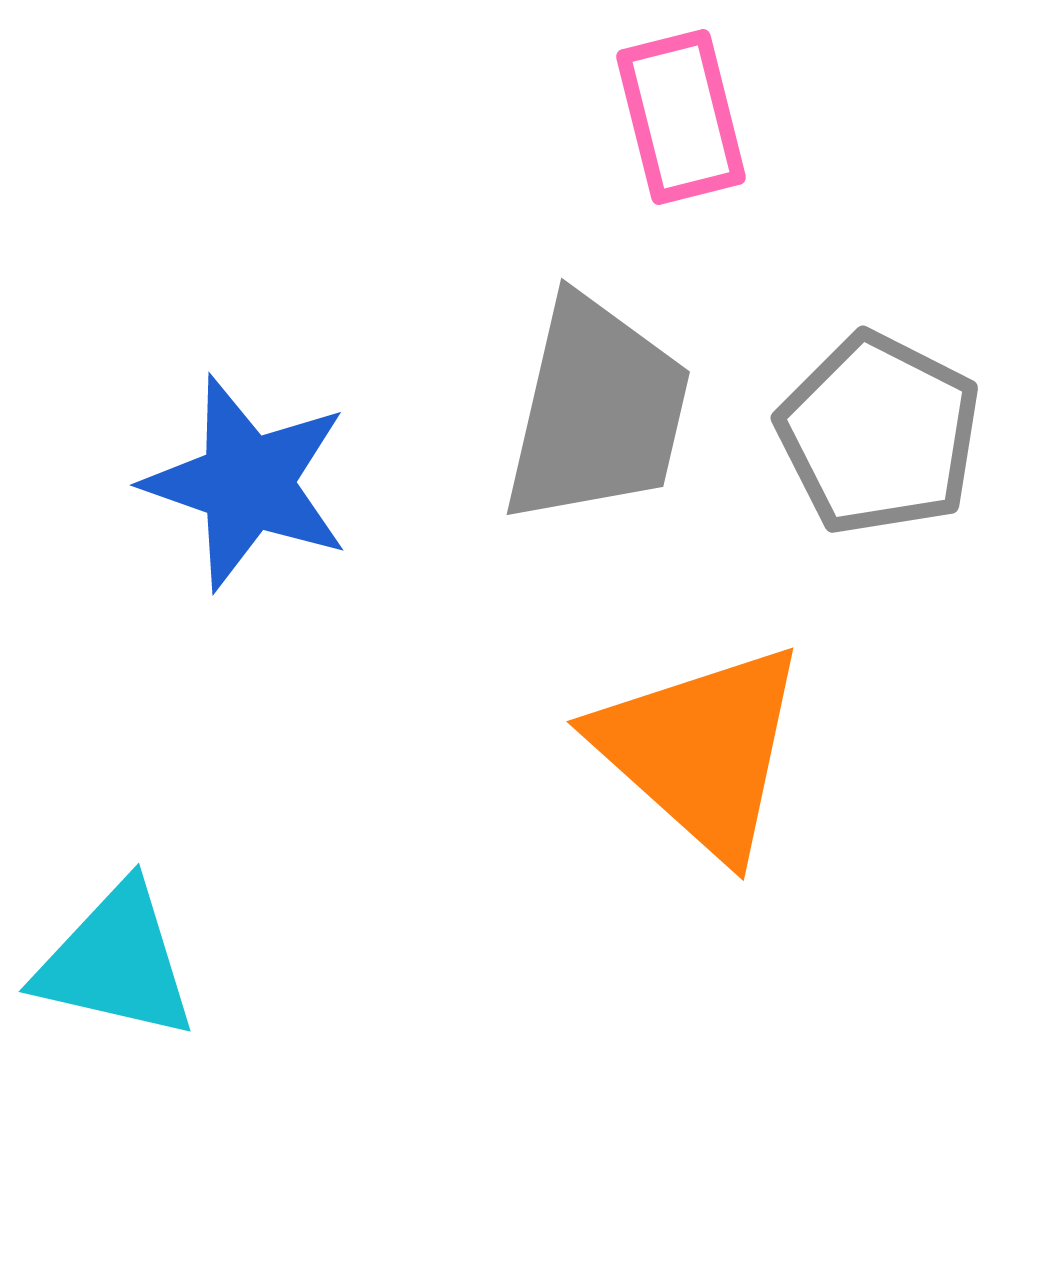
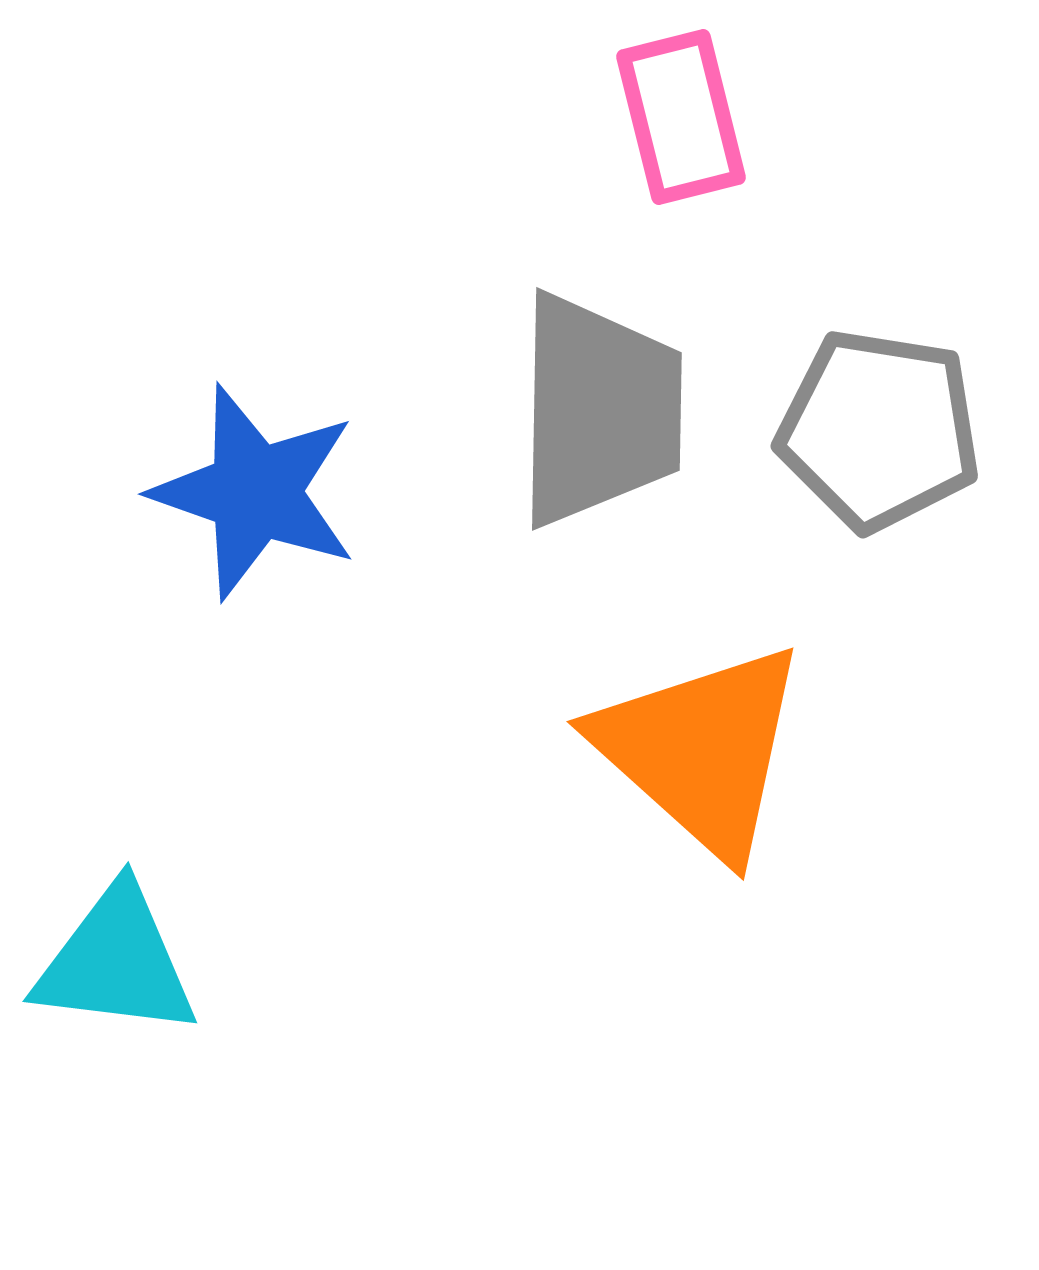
gray trapezoid: moved 2 px right, 1 px up; rotated 12 degrees counterclockwise
gray pentagon: moved 4 px up; rotated 18 degrees counterclockwise
blue star: moved 8 px right, 9 px down
cyan triangle: rotated 6 degrees counterclockwise
